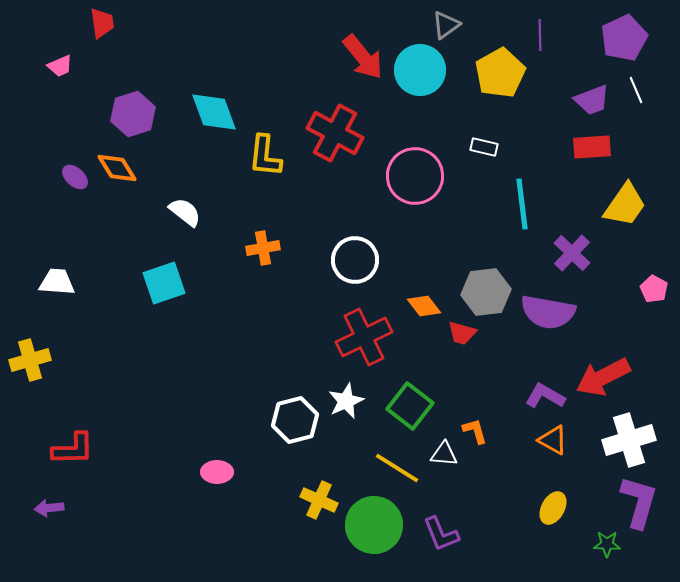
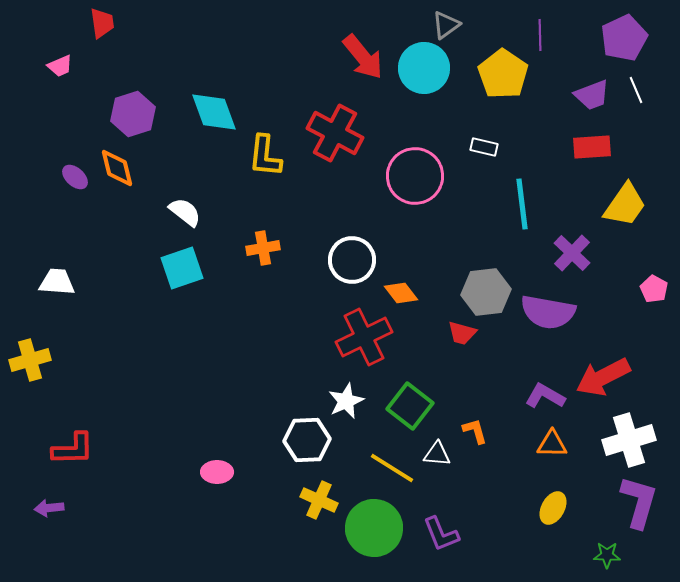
cyan circle at (420, 70): moved 4 px right, 2 px up
yellow pentagon at (500, 73): moved 3 px right, 1 px down; rotated 9 degrees counterclockwise
purple trapezoid at (592, 100): moved 5 px up
orange diamond at (117, 168): rotated 18 degrees clockwise
white circle at (355, 260): moved 3 px left
cyan square at (164, 283): moved 18 px right, 15 px up
orange diamond at (424, 306): moved 23 px left, 13 px up
white hexagon at (295, 420): moved 12 px right, 20 px down; rotated 12 degrees clockwise
orange triangle at (553, 440): moved 1 px left, 4 px down; rotated 28 degrees counterclockwise
white triangle at (444, 454): moved 7 px left
yellow line at (397, 468): moved 5 px left
green circle at (374, 525): moved 3 px down
green star at (607, 544): moved 11 px down
